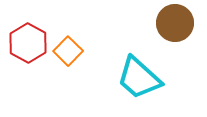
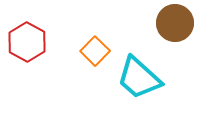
red hexagon: moved 1 px left, 1 px up
orange square: moved 27 px right
